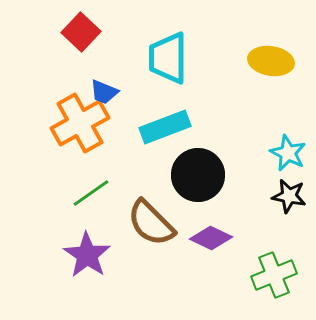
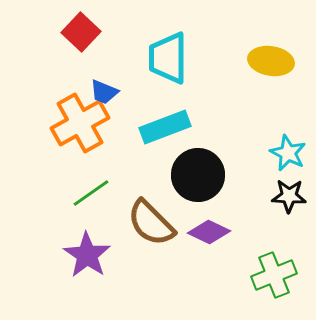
black star: rotated 8 degrees counterclockwise
purple diamond: moved 2 px left, 6 px up
